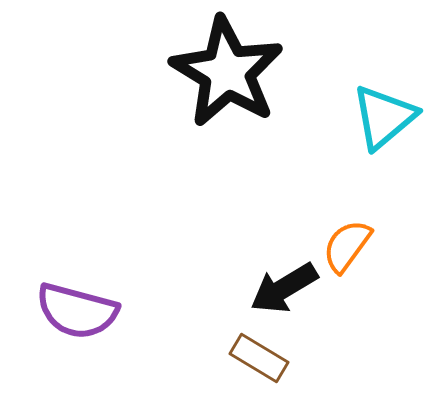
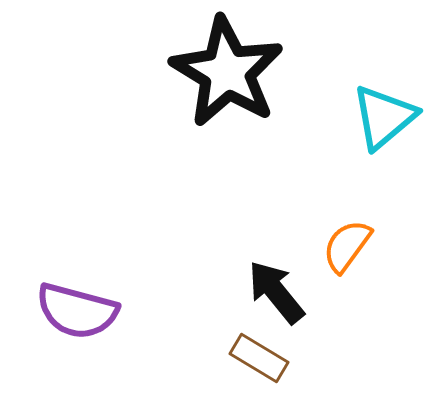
black arrow: moved 8 px left, 4 px down; rotated 82 degrees clockwise
